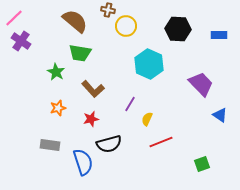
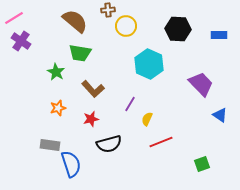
brown cross: rotated 16 degrees counterclockwise
pink line: rotated 12 degrees clockwise
blue semicircle: moved 12 px left, 2 px down
